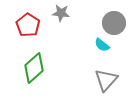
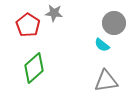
gray star: moved 7 px left
gray triangle: moved 1 px down; rotated 40 degrees clockwise
